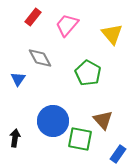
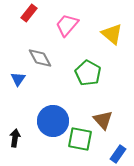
red rectangle: moved 4 px left, 4 px up
yellow triangle: rotated 10 degrees counterclockwise
